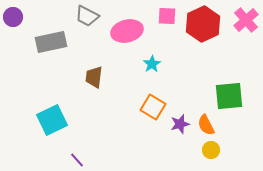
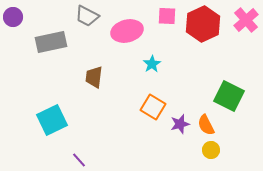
green square: rotated 32 degrees clockwise
purple line: moved 2 px right
